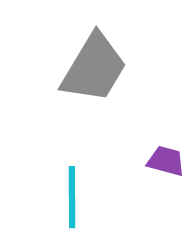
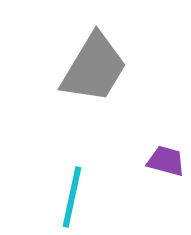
cyan line: rotated 12 degrees clockwise
